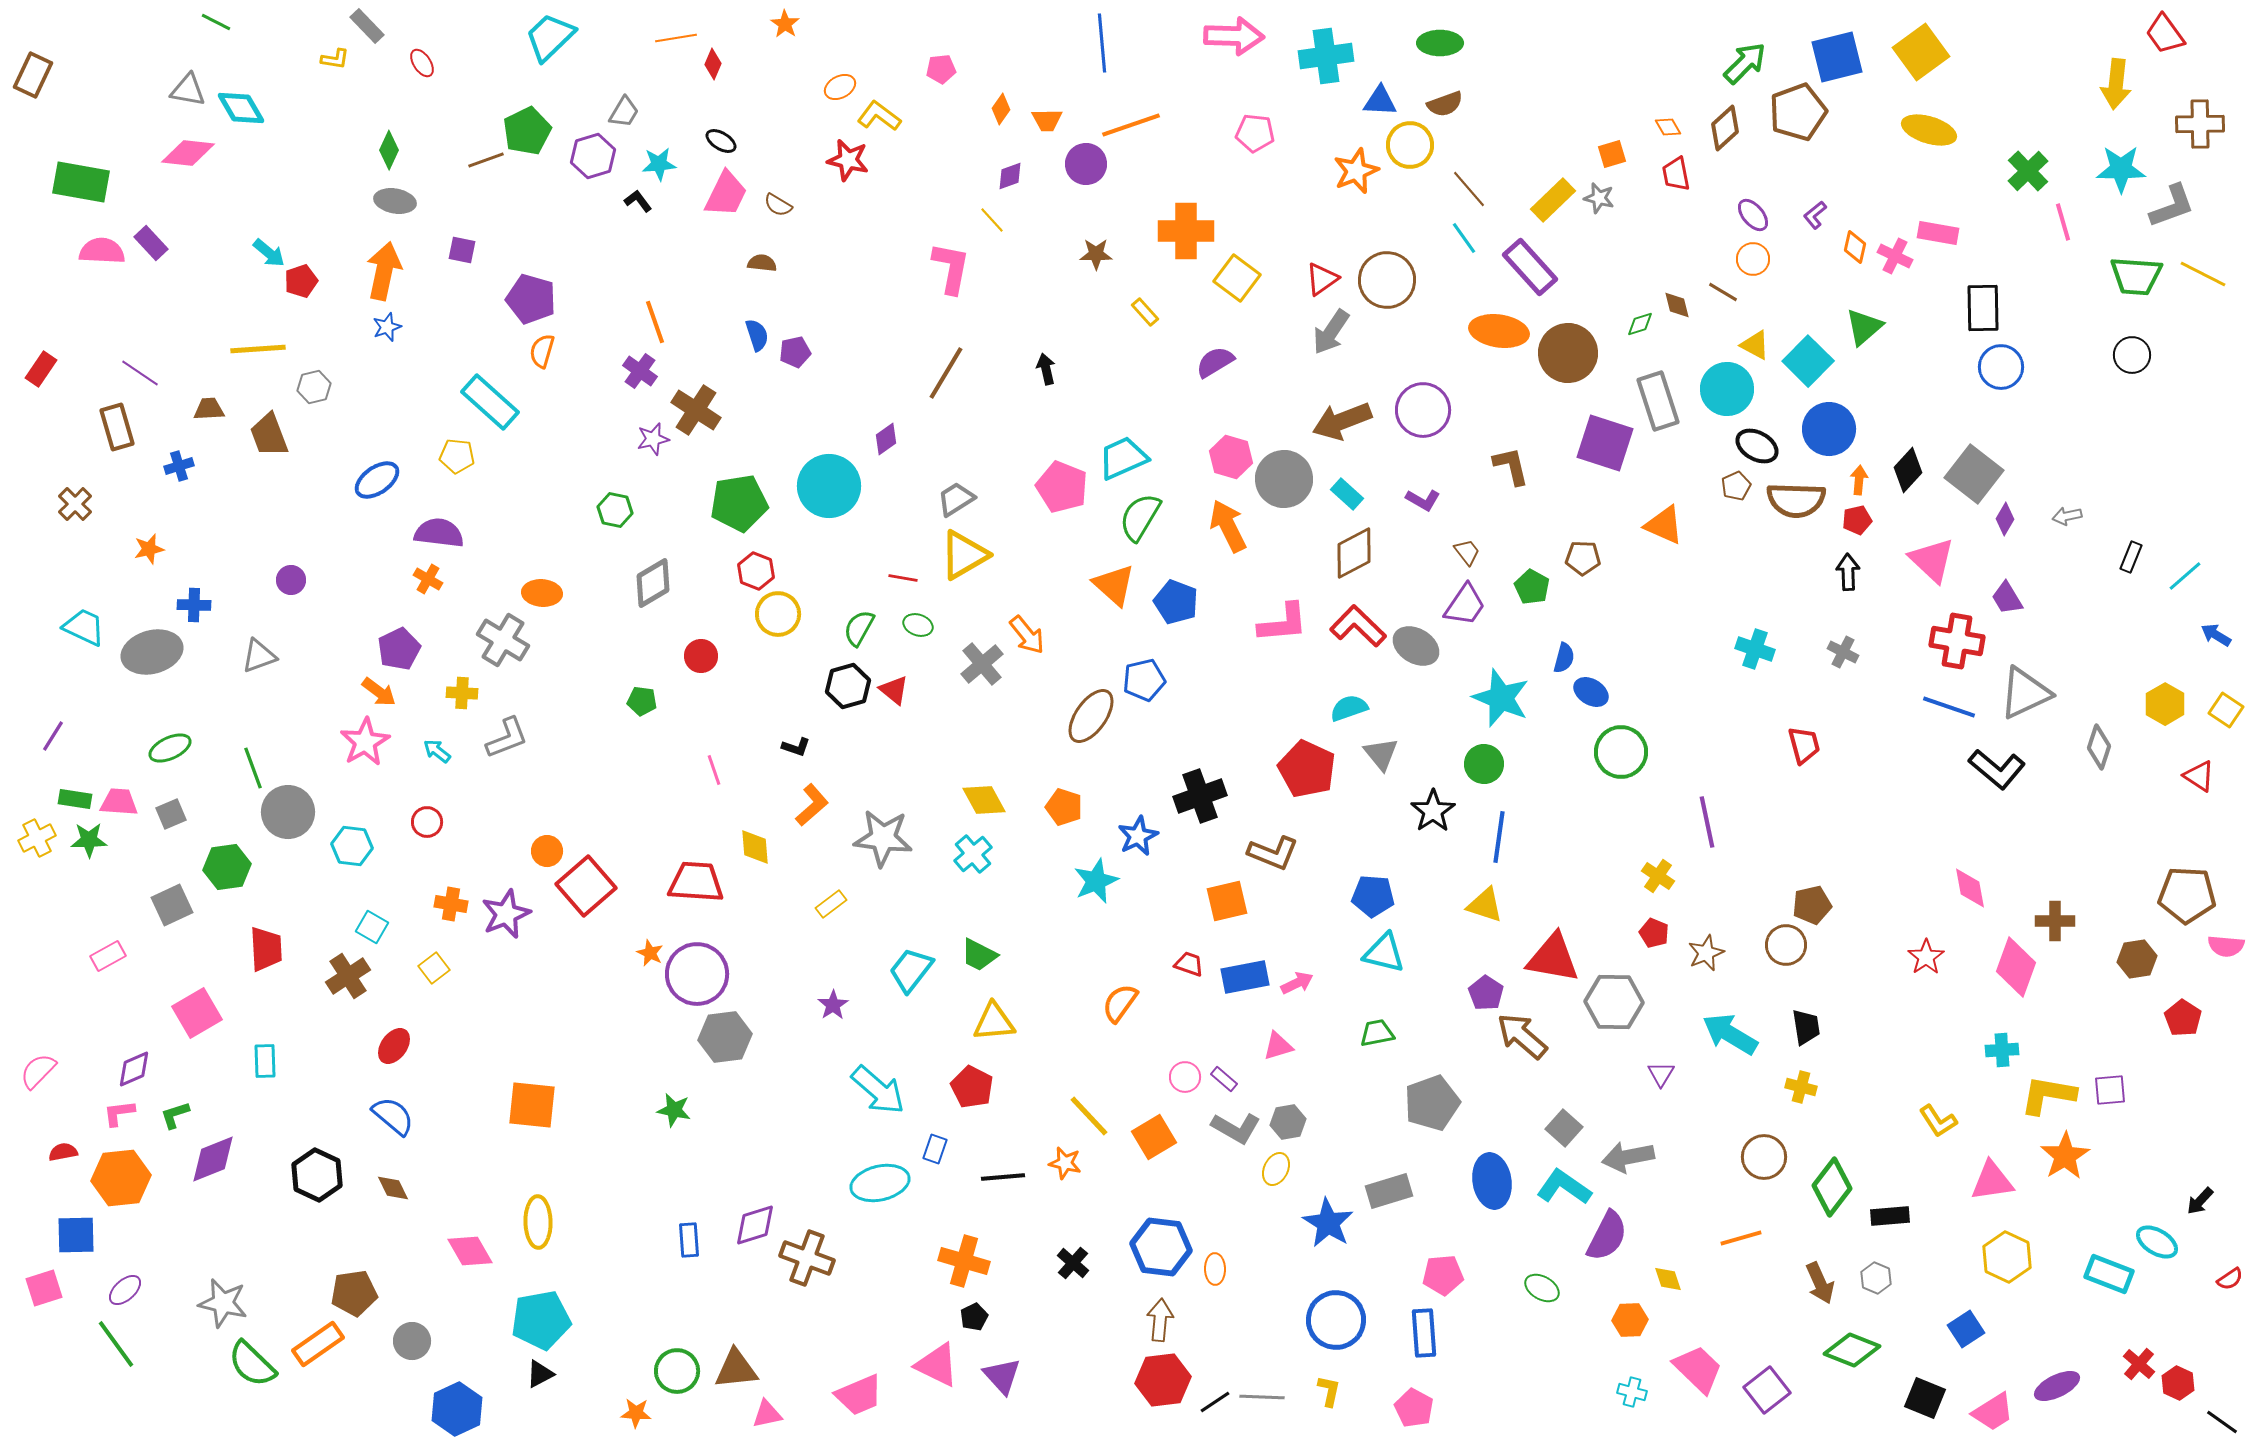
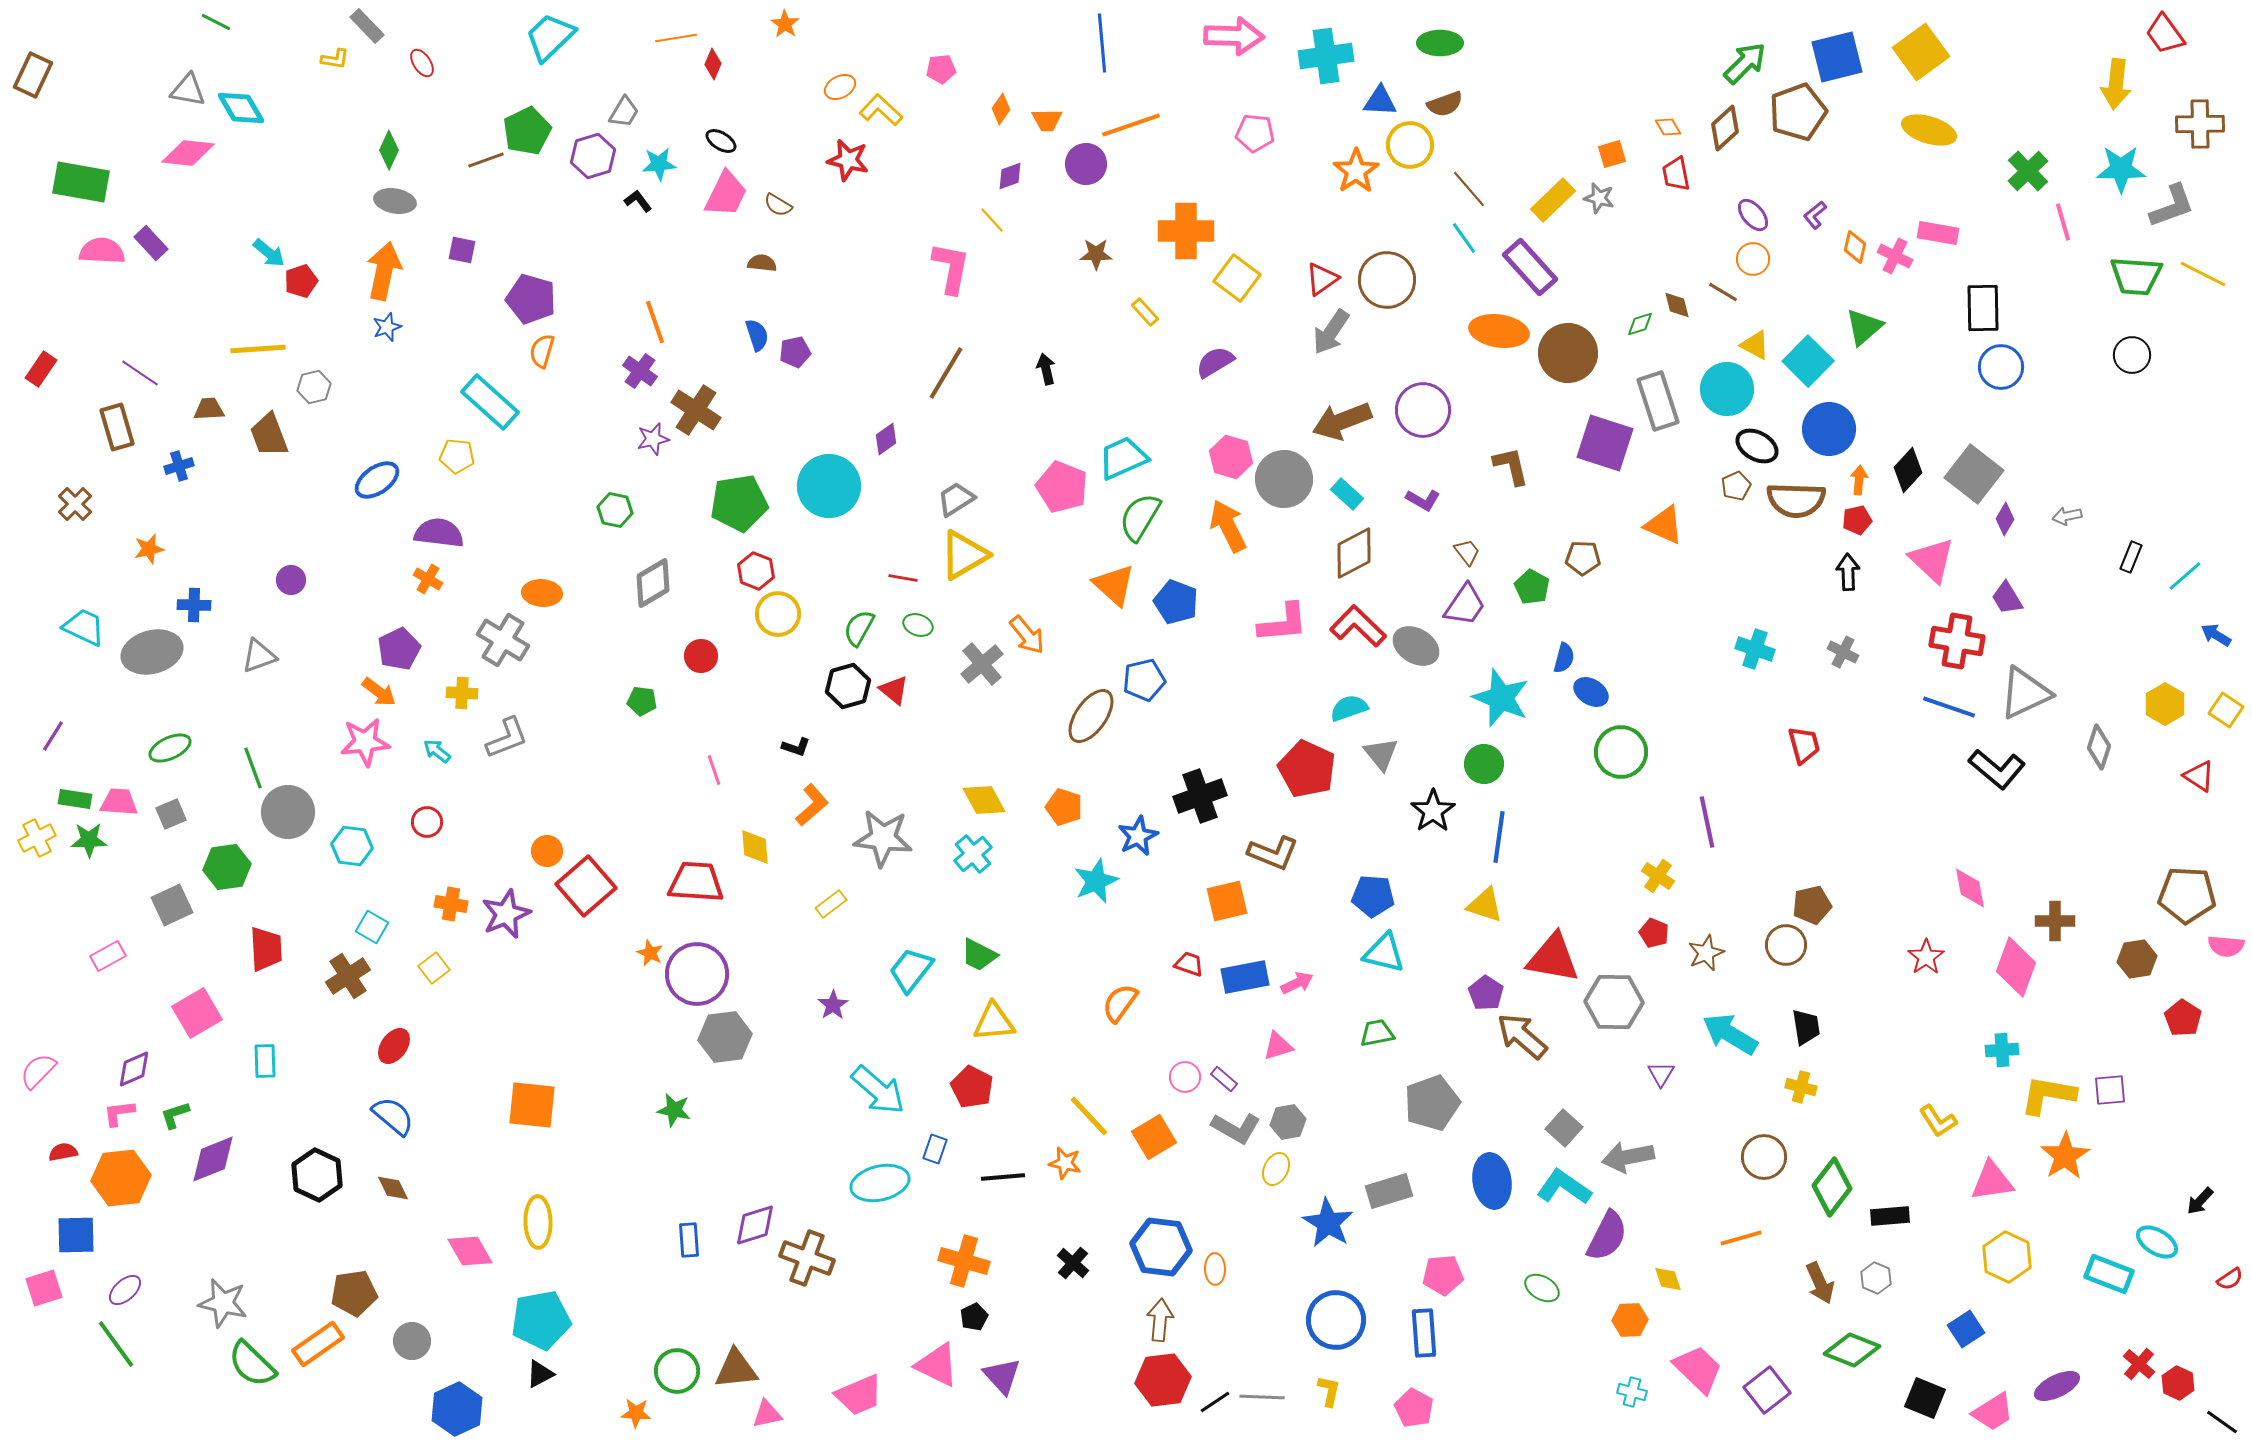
yellow L-shape at (879, 116): moved 2 px right, 6 px up; rotated 6 degrees clockwise
orange star at (1356, 171): rotated 12 degrees counterclockwise
pink star at (365, 742): rotated 24 degrees clockwise
